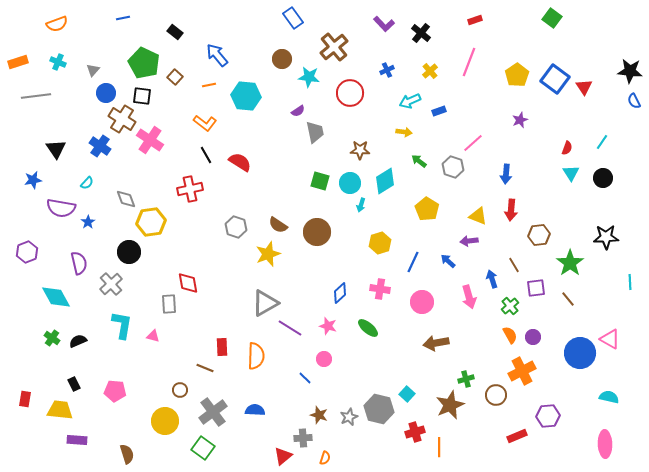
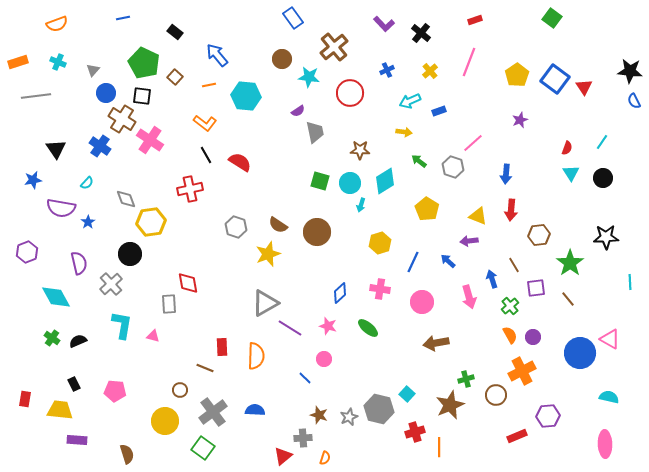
black circle at (129, 252): moved 1 px right, 2 px down
